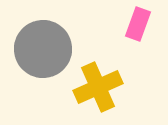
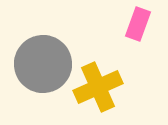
gray circle: moved 15 px down
